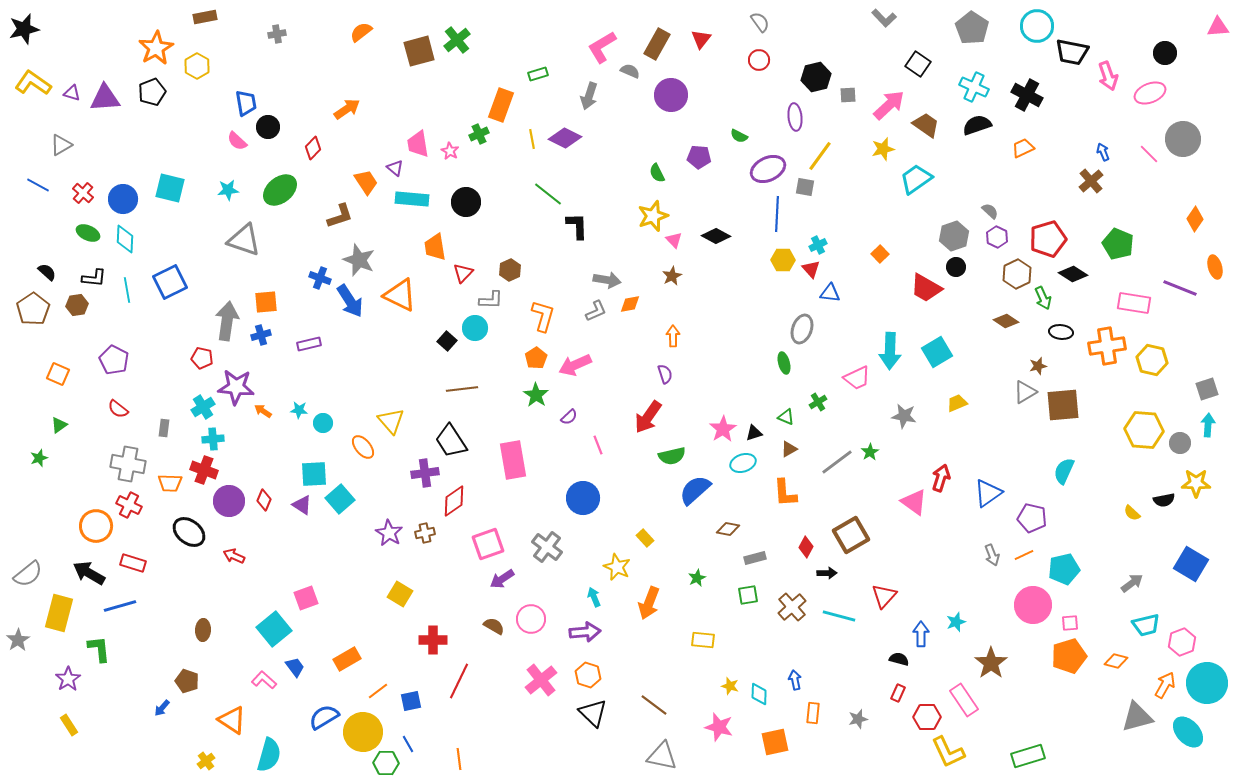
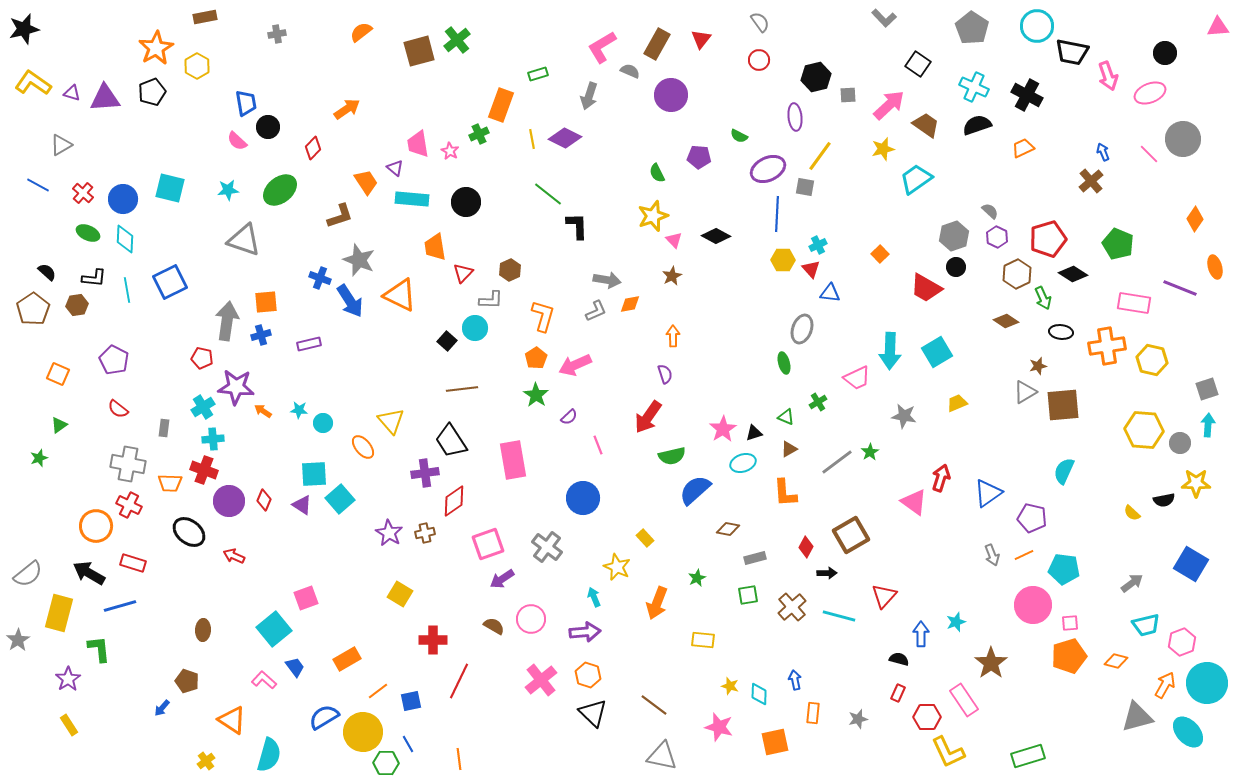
cyan pentagon at (1064, 569): rotated 20 degrees clockwise
orange arrow at (649, 603): moved 8 px right
